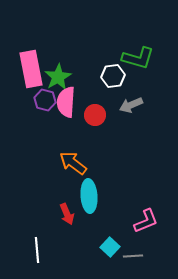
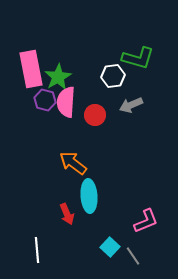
gray line: rotated 60 degrees clockwise
